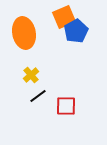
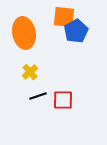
orange square: rotated 30 degrees clockwise
yellow cross: moved 1 px left, 3 px up
black line: rotated 18 degrees clockwise
red square: moved 3 px left, 6 px up
